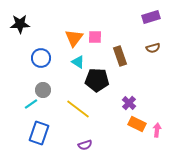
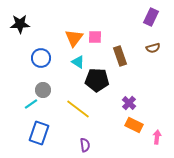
purple rectangle: rotated 48 degrees counterclockwise
orange rectangle: moved 3 px left, 1 px down
pink arrow: moved 7 px down
purple semicircle: rotated 80 degrees counterclockwise
